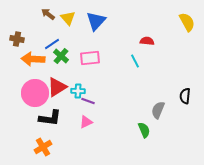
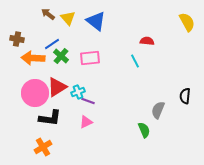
blue triangle: rotated 35 degrees counterclockwise
orange arrow: moved 1 px up
cyan cross: moved 1 px down; rotated 24 degrees counterclockwise
